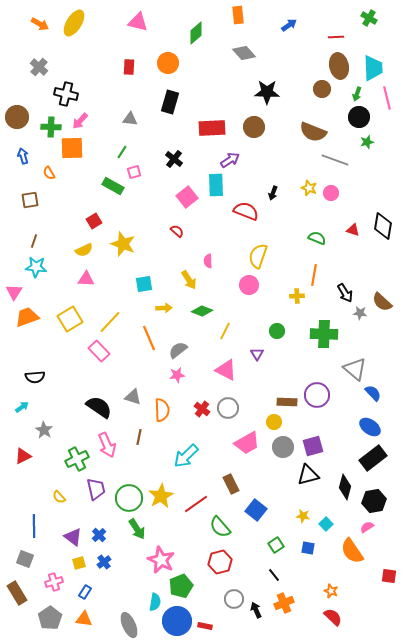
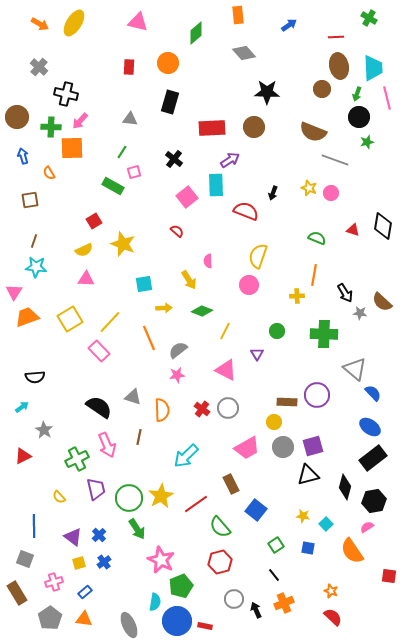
pink trapezoid at (247, 443): moved 5 px down
blue rectangle at (85, 592): rotated 16 degrees clockwise
